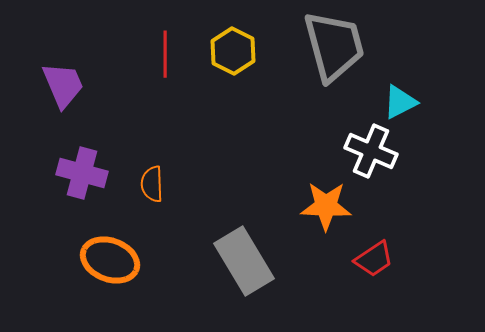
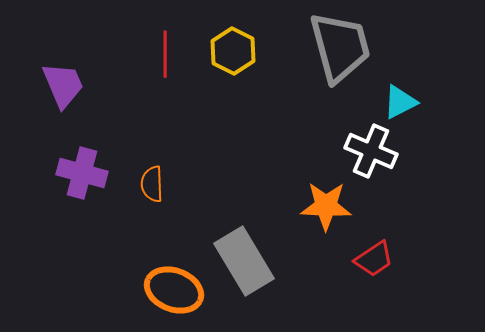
gray trapezoid: moved 6 px right, 1 px down
orange ellipse: moved 64 px right, 30 px down
